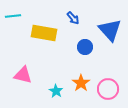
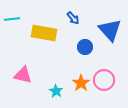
cyan line: moved 1 px left, 3 px down
pink circle: moved 4 px left, 9 px up
